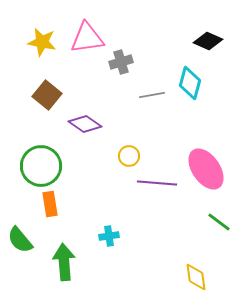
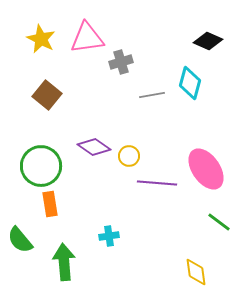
yellow star: moved 1 px left, 3 px up; rotated 16 degrees clockwise
purple diamond: moved 9 px right, 23 px down
yellow diamond: moved 5 px up
